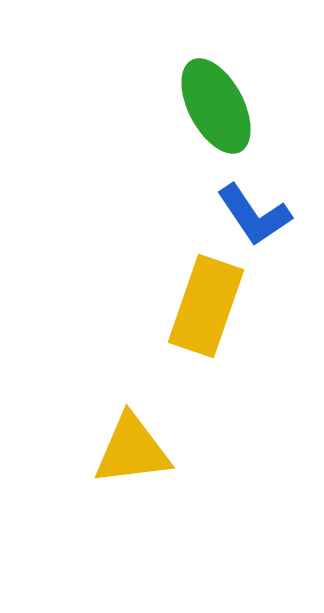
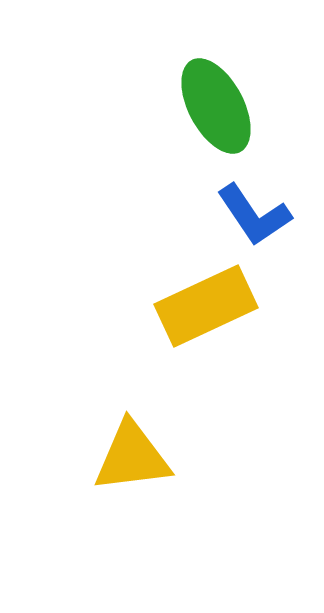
yellow rectangle: rotated 46 degrees clockwise
yellow triangle: moved 7 px down
